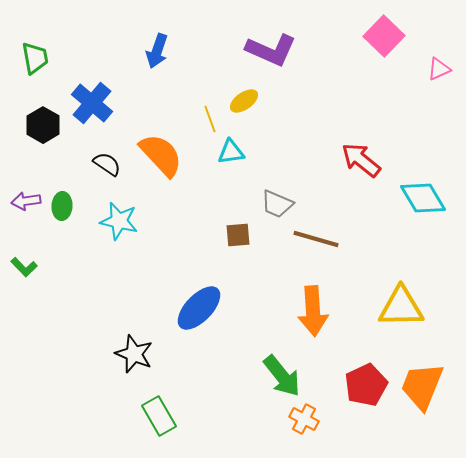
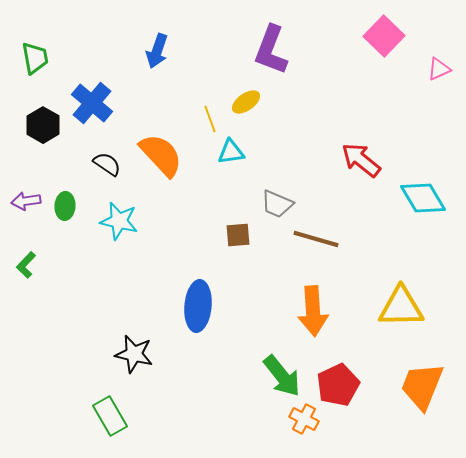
purple L-shape: rotated 87 degrees clockwise
yellow ellipse: moved 2 px right, 1 px down
green ellipse: moved 3 px right
green L-shape: moved 2 px right, 2 px up; rotated 88 degrees clockwise
blue ellipse: moved 1 px left, 2 px up; rotated 39 degrees counterclockwise
black star: rotated 9 degrees counterclockwise
red pentagon: moved 28 px left
green rectangle: moved 49 px left
